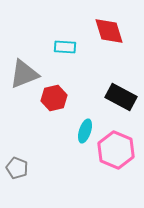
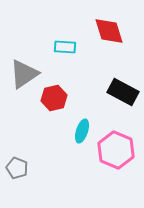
gray triangle: rotated 12 degrees counterclockwise
black rectangle: moved 2 px right, 5 px up
cyan ellipse: moved 3 px left
